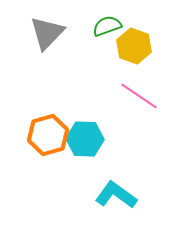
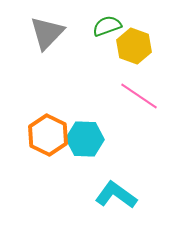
orange hexagon: rotated 18 degrees counterclockwise
